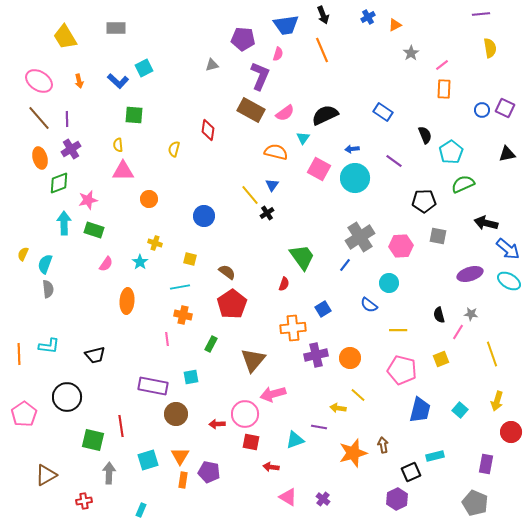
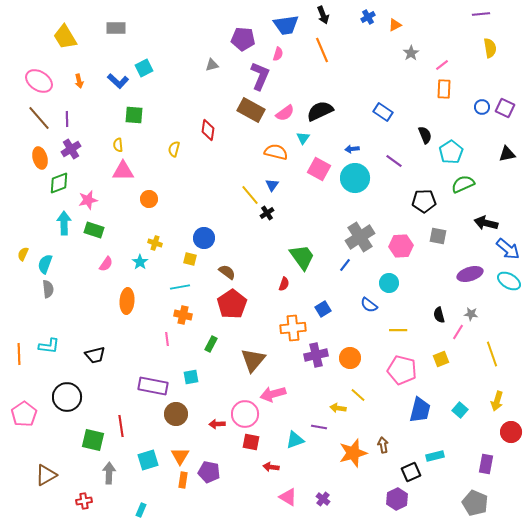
blue circle at (482, 110): moved 3 px up
black semicircle at (325, 115): moved 5 px left, 4 px up
blue circle at (204, 216): moved 22 px down
